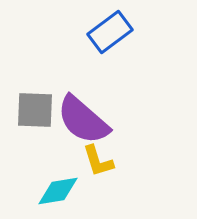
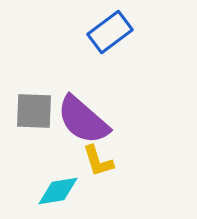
gray square: moved 1 px left, 1 px down
